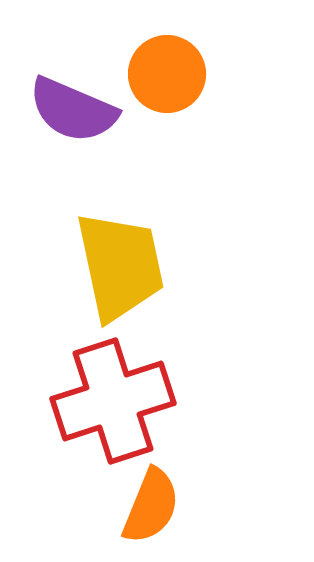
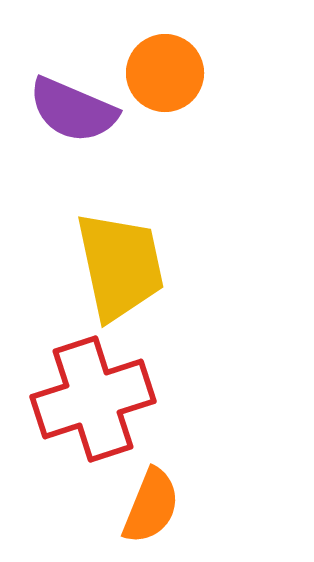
orange circle: moved 2 px left, 1 px up
red cross: moved 20 px left, 2 px up
